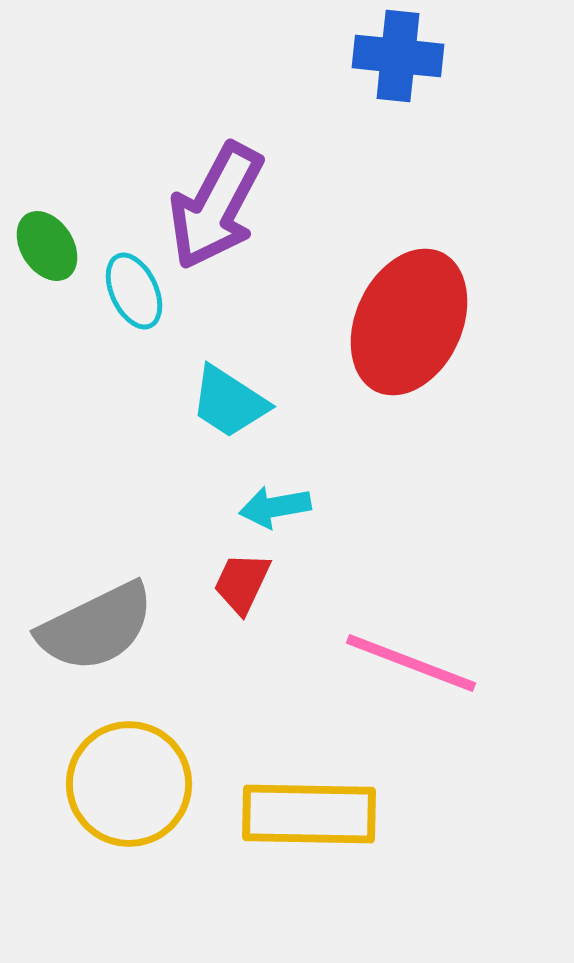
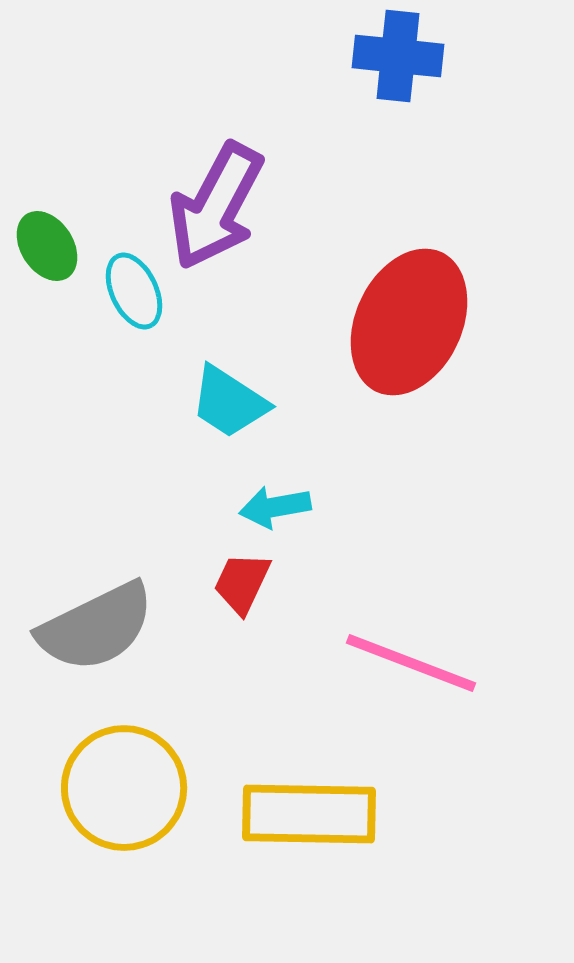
yellow circle: moved 5 px left, 4 px down
